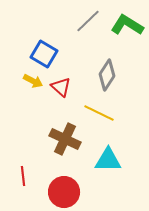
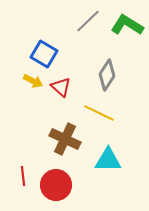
red circle: moved 8 px left, 7 px up
